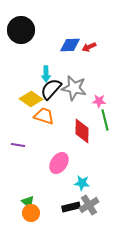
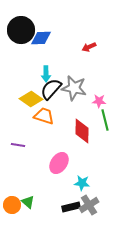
blue diamond: moved 29 px left, 7 px up
orange circle: moved 19 px left, 8 px up
